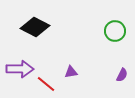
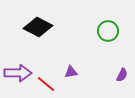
black diamond: moved 3 px right
green circle: moved 7 px left
purple arrow: moved 2 px left, 4 px down
